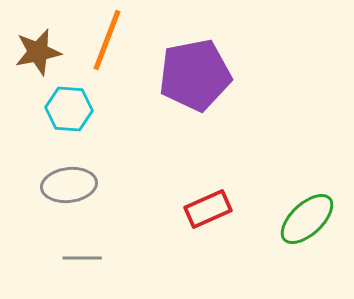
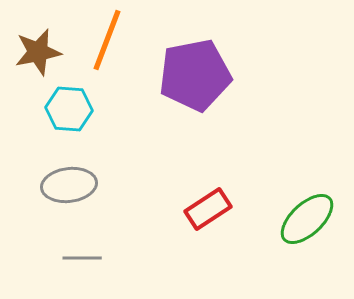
red rectangle: rotated 9 degrees counterclockwise
